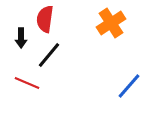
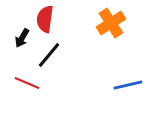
black arrow: moved 1 px right; rotated 30 degrees clockwise
blue line: moved 1 px left, 1 px up; rotated 36 degrees clockwise
